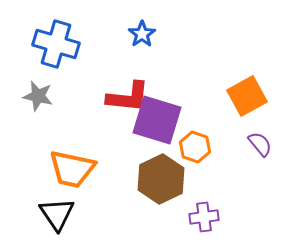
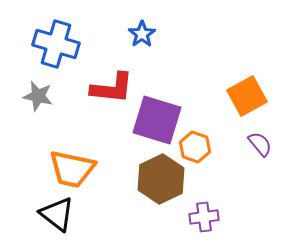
red L-shape: moved 16 px left, 9 px up
black triangle: rotated 18 degrees counterclockwise
